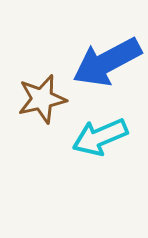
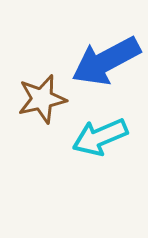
blue arrow: moved 1 px left, 1 px up
